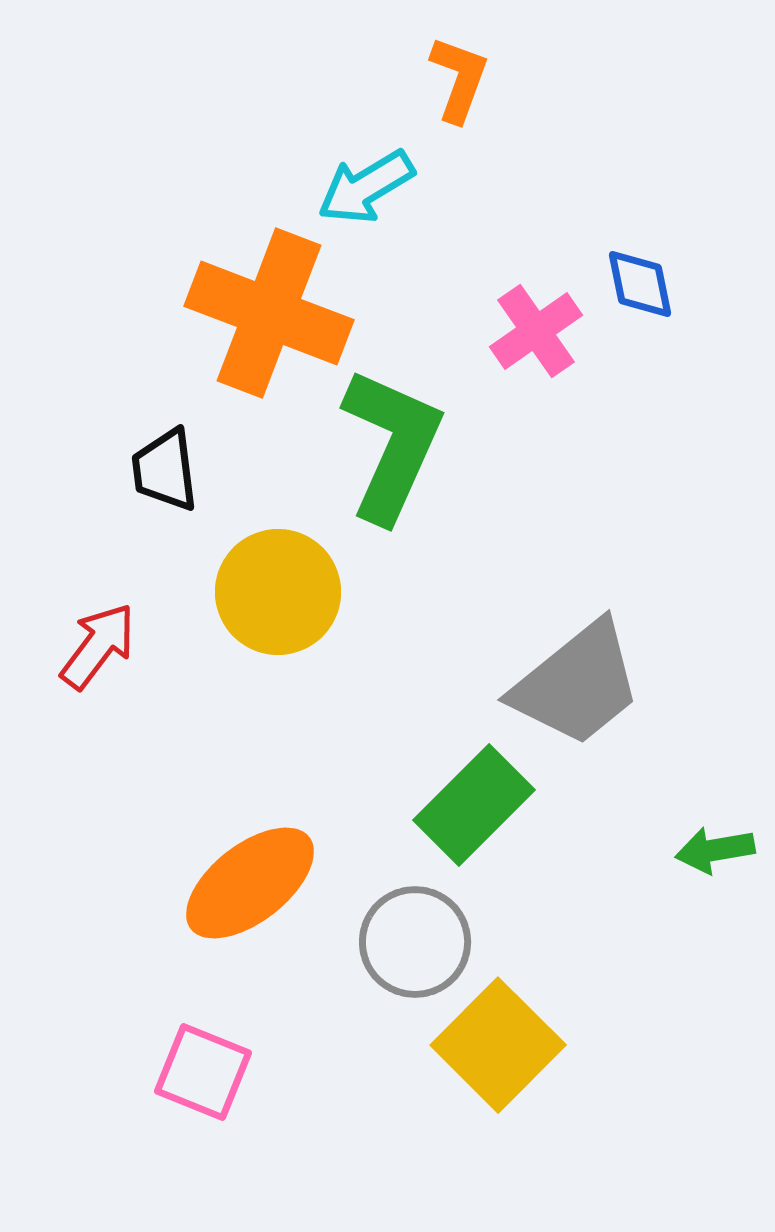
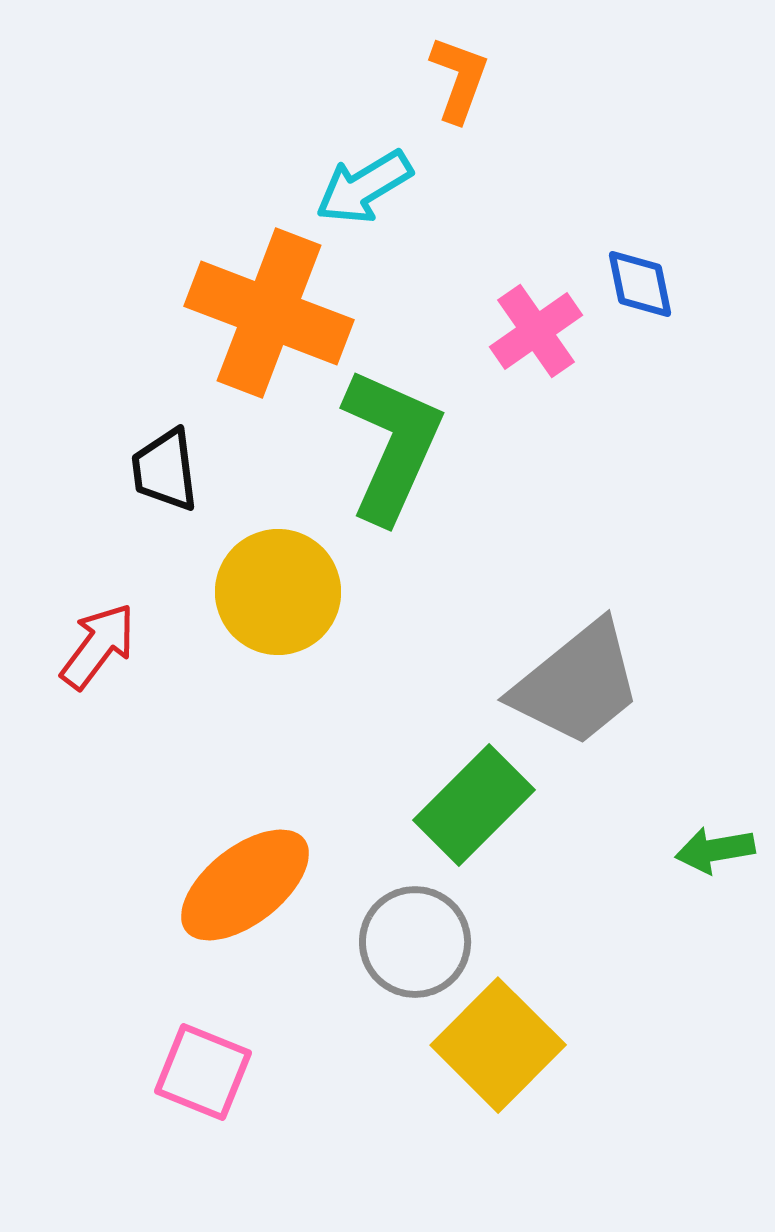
cyan arrow: moved 2 px left
orange ellipse: moved 5 px left, 2 px down
